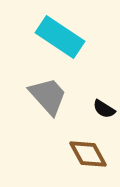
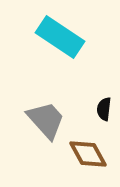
gray trapezoid: moved 2 px left, 24 px down
black semicircle: rotated 65 degrees clockwise
